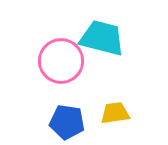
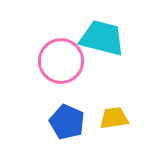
yellow trapezoid: moved 1 px left, 5 px down
blue pentagon: rotated 16 degrees clockwise
